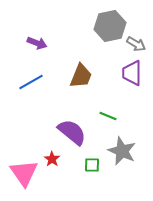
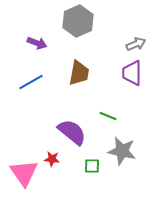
gray hexagon: moved 32 px left, 5 px up; rotated 12 degrees counterclockwise
gray arrow: rotated 54 degrees counterclockwise
brown trapezoid: moved 2 px left, 3 px up; rotated 12 degrees counterclockwise
gray star: rotated 12 degrees counterclockwise
red star: rotated 28 degrees counterclockwise
green square: moved 1 px down
